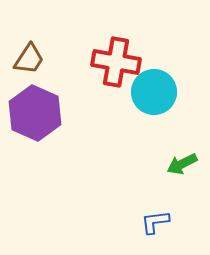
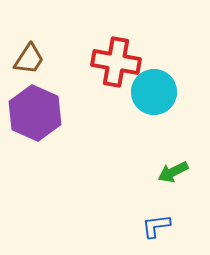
green arrow: moved 9 px left, 8 px down
blue L-shape: moved 1 px right, 4 px down
